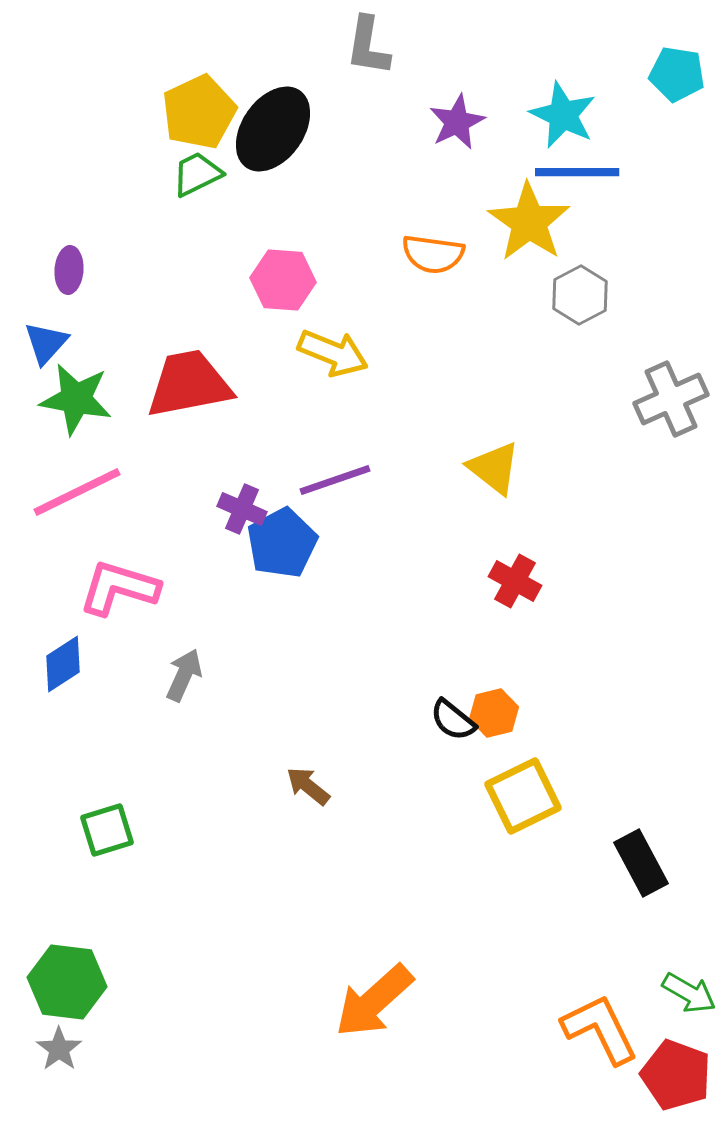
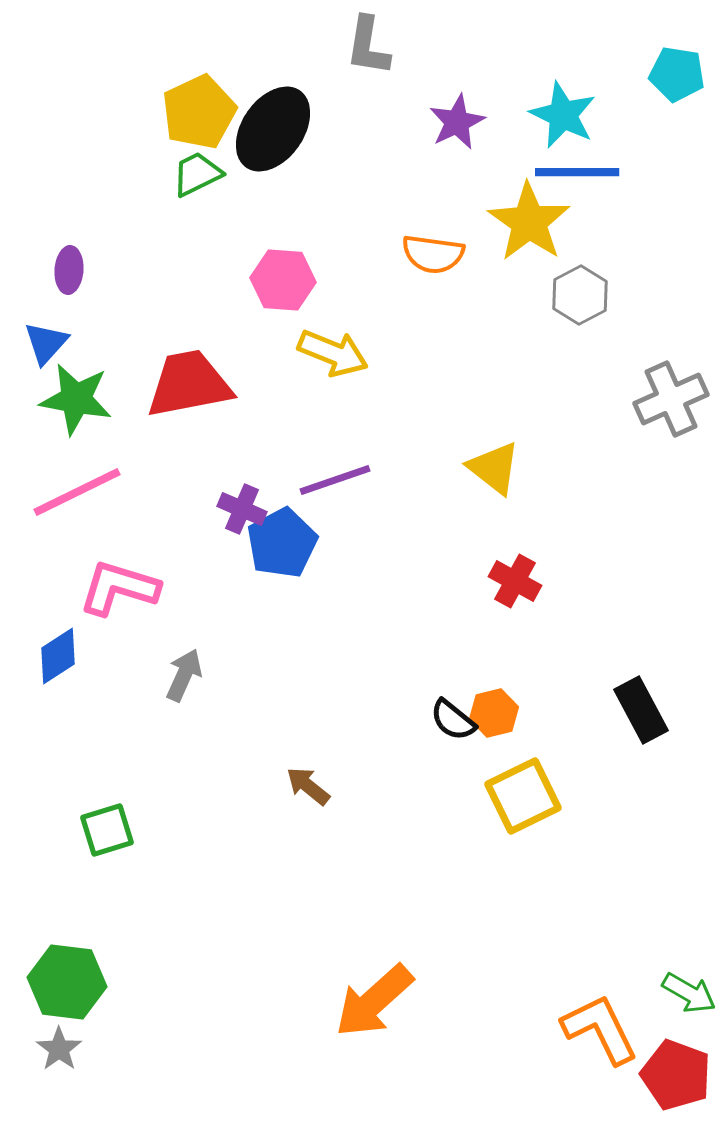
blue diamond: moved 5 px left, 8 px up
black rectangle: moved 153 px up
